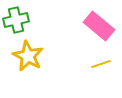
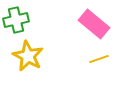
pink rectangle: moved 5 px left, 2 px up
yellow line: moved 2 px left, 5 px up
